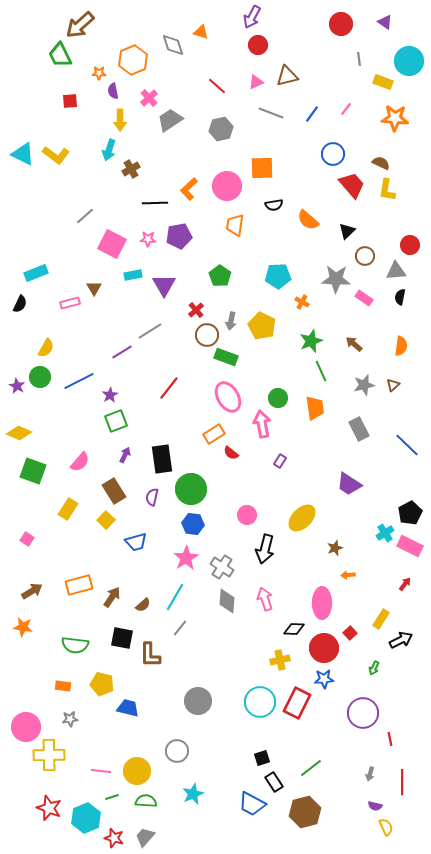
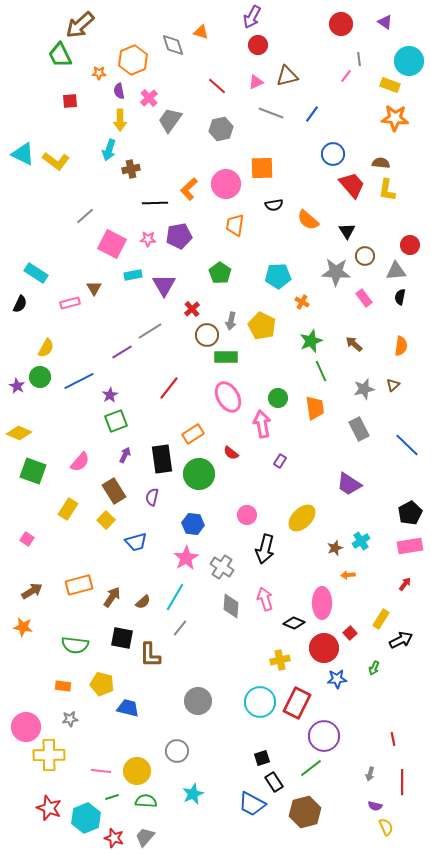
yellow rectangle at (383, 82): moved 7 px right, 3 px down
purple semicircle at (113, 91): moved 6 px right
pink line at (346, 109): moved 33 px up
gray trapezoid at (170, 120): rotated 20 degrees counterclockwise
yellow L-shape at (56, 155): moved 6 px down
brown semicircle at (381, 163): rotated 18 degrees counterclockwise
brown cross at (131, 169): rotated 18 degrees clockwise
pink circle at (227, 186): moved 1 px left, 2 px up
black triangle at (347, 231): rotated 18 degrees counterclockwise
cyan rectangle at (36, 273): rotated 55 degrees clockwise
green pentagon at (220, 276): moved 3 px up
gray star at (336, 279): moved 7 px up
pink rectangle at (364, 298): rotated 18 degrees clockwise
red cross at (196, 310): moved 4 px left, 1 px up
green rectangle at (226, 357): rotated 20 degrees counterclockwise
gray star at (364, 385): moved 4 px down
orange rectangle at (214, 434): moved 21 px left
green circle at (191, 489): moved 8 px right, 15 px up
cyan cross at (385, 533): moved 24 px left, 8 px down
pink rectangle at (410, 546): rotated 35 degrees counterclockwise
gray diamond at (227, 601): moved 4 px right, 5 px down
brown semicircle at (143, 605): moved 3 px up
black diamond at (294, 629): moved 6 px up; rotated 20 degrees clockwise
blue star at (324, 679): moved 13 px right
purple circle at (363, 713): moved 39 px left, 23 px down
red line at (390, 739): moved 3 px right
